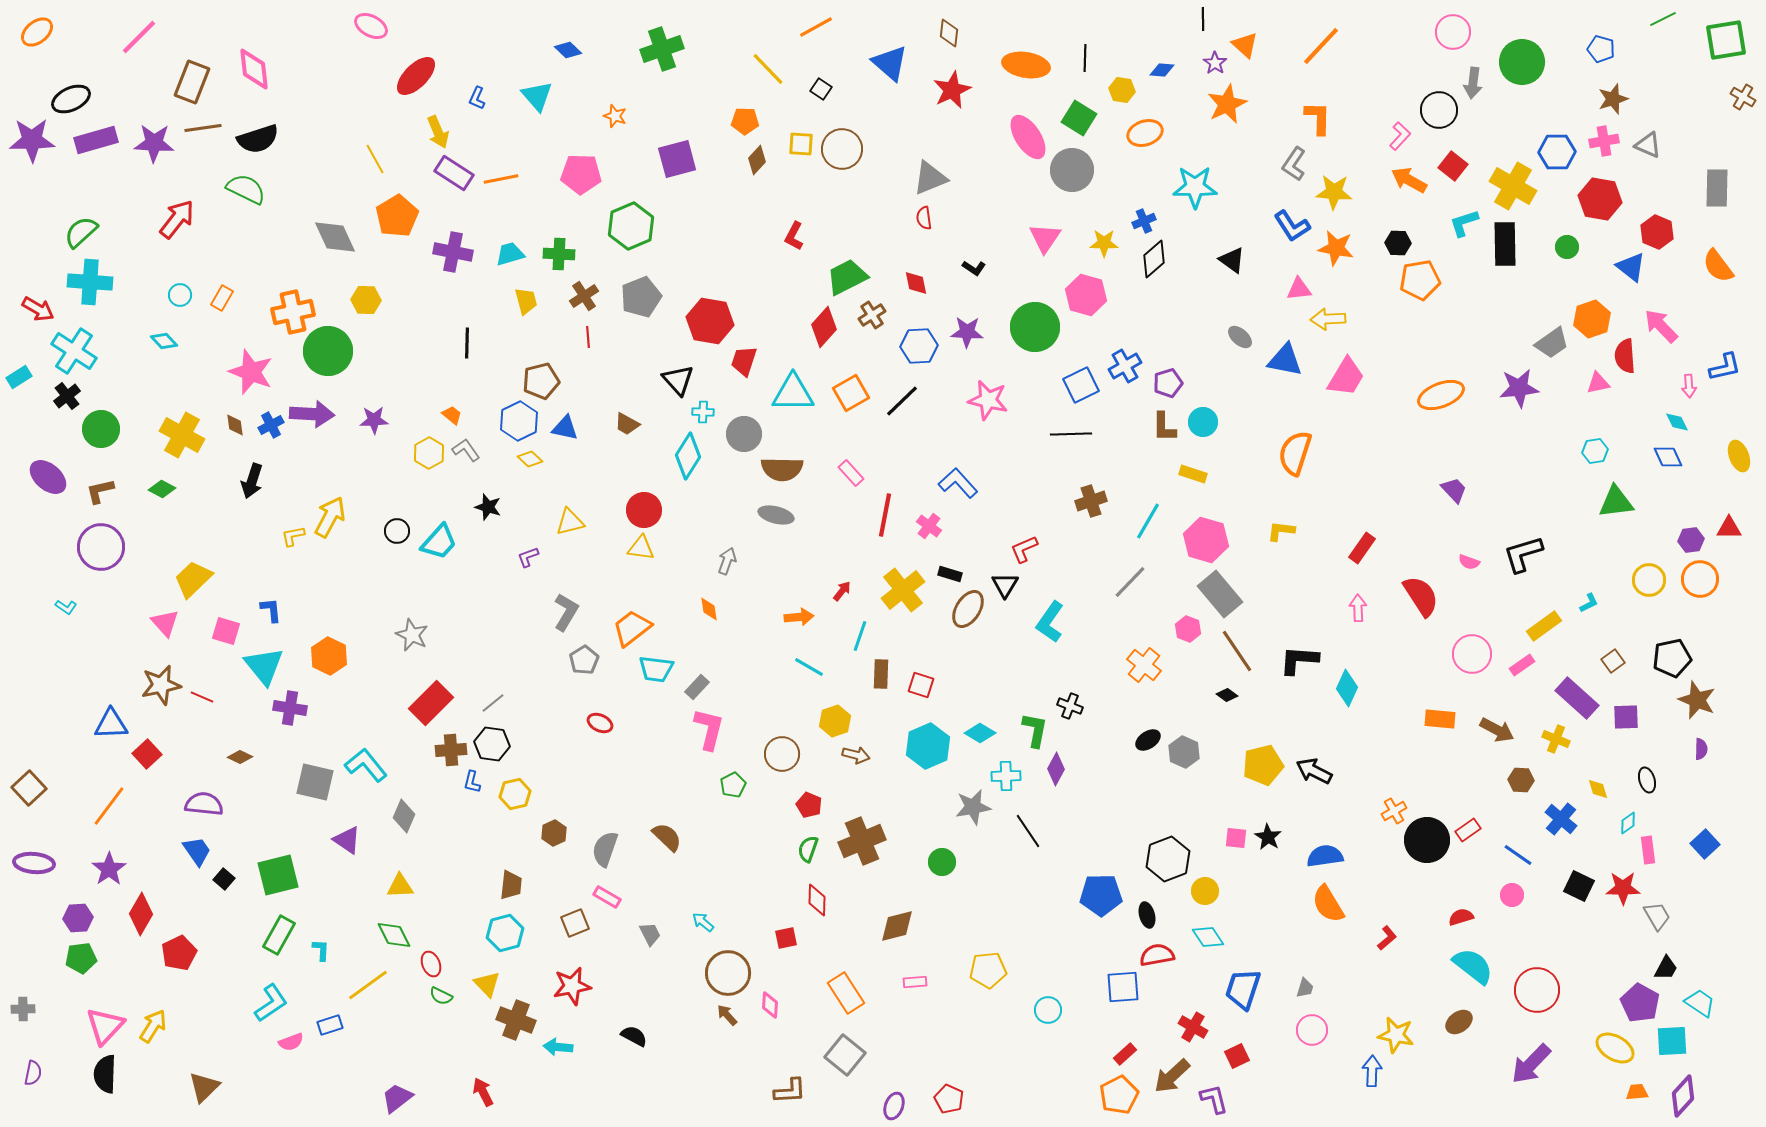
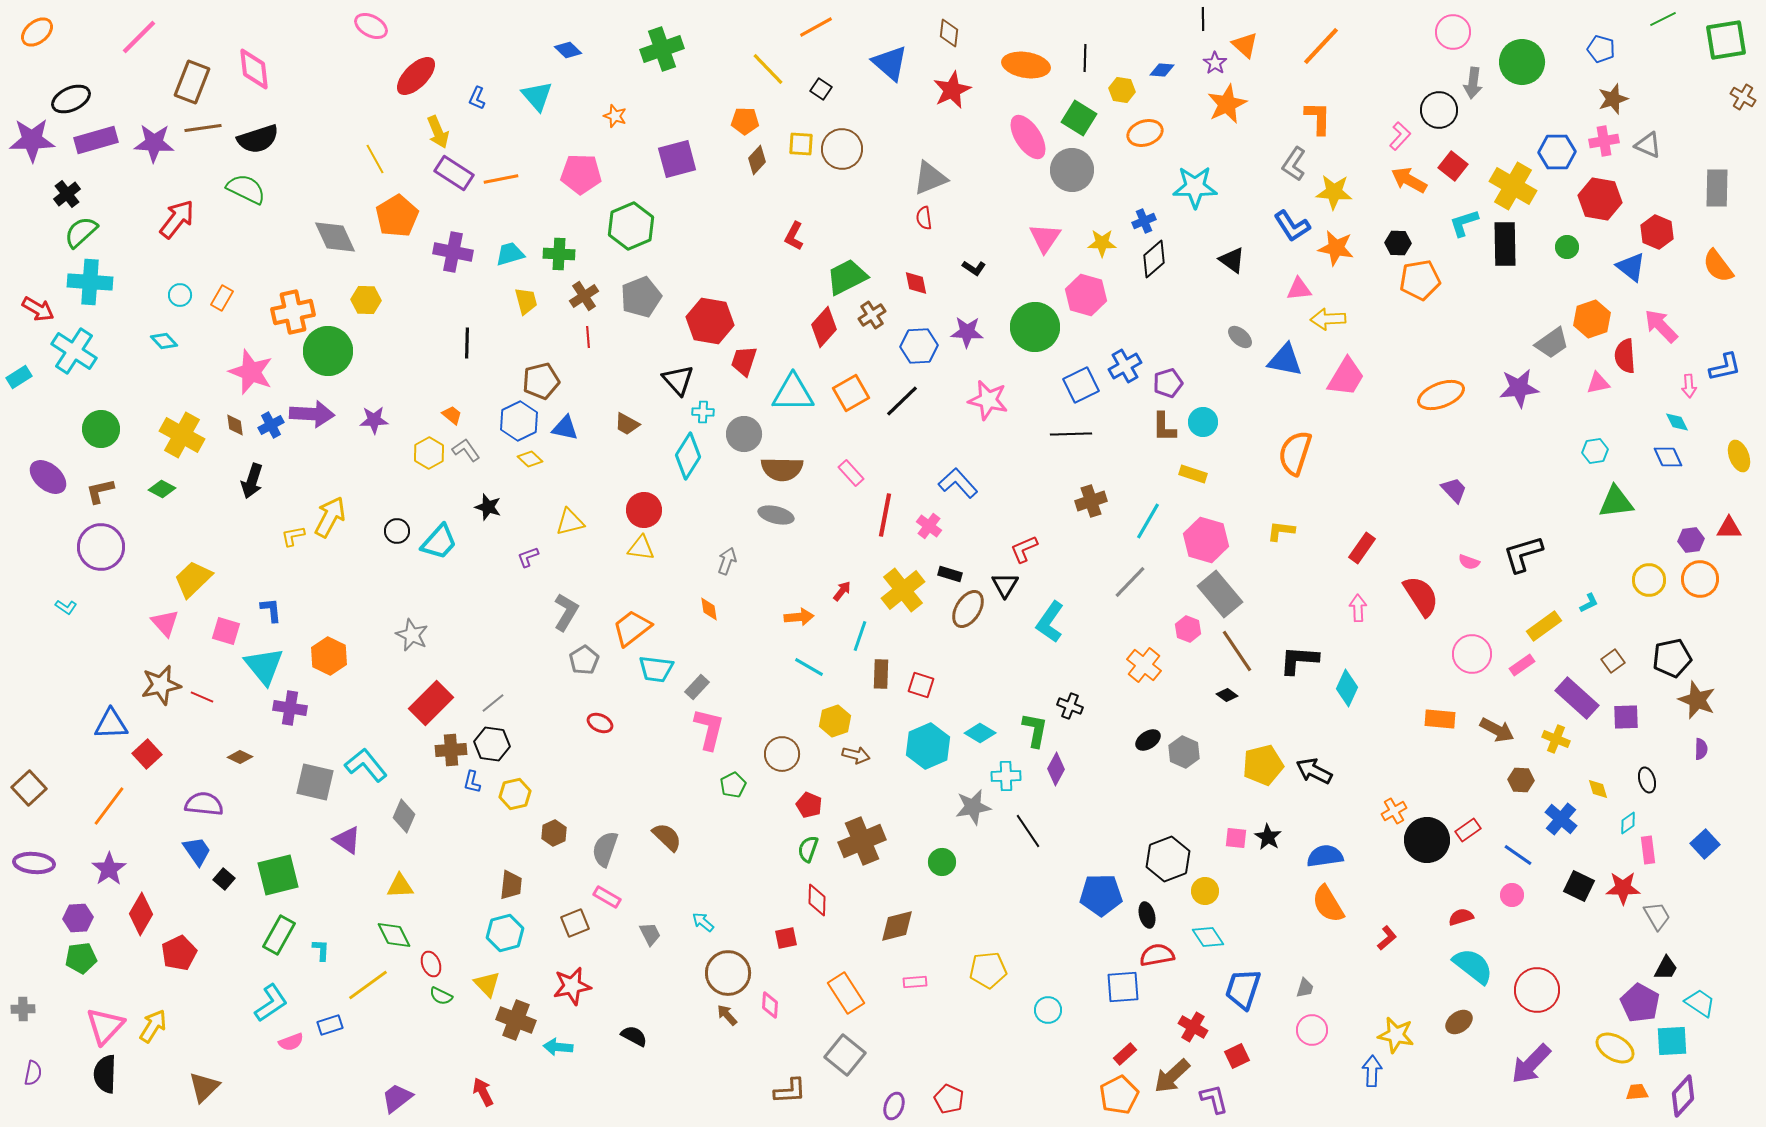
yellow star at (1104, 243): moved 2 px left
black cross at (67, 396): moved 202 px up
